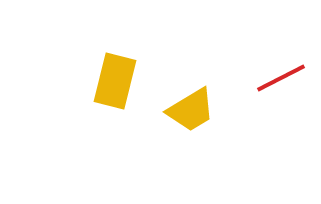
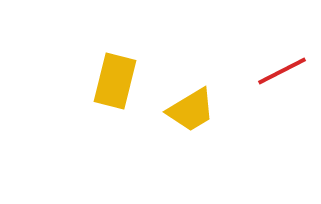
red line: moved 1 px right, 7 px up
